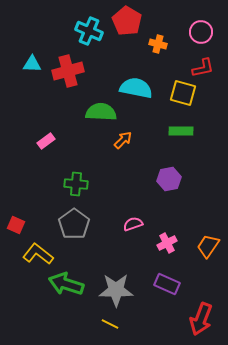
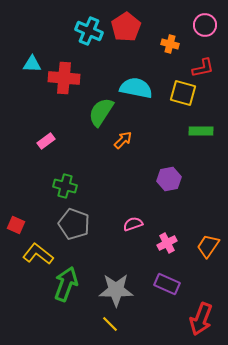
red pentagon: moved 1 px left, 6 px down; rotated 8 degrees clockwise
pink circle: moved 4 px right, 7 px up
orange cross: moved 12 px right
red cross: moved 4 px left, 7 px down; rotated 20 degrees clockwise
green semicircle: rotated 60 degrees counterclockwise
green rectangle: moved 20 px right
green cross: moved 11 px left, 2 px down; rotated 10 degrees clockwise
gray pentagon: rotated 16 degrees counterclockwise
green arrow: rotated 92 degrees clockwise
yellow line: rotated 18 degrees clockwise
